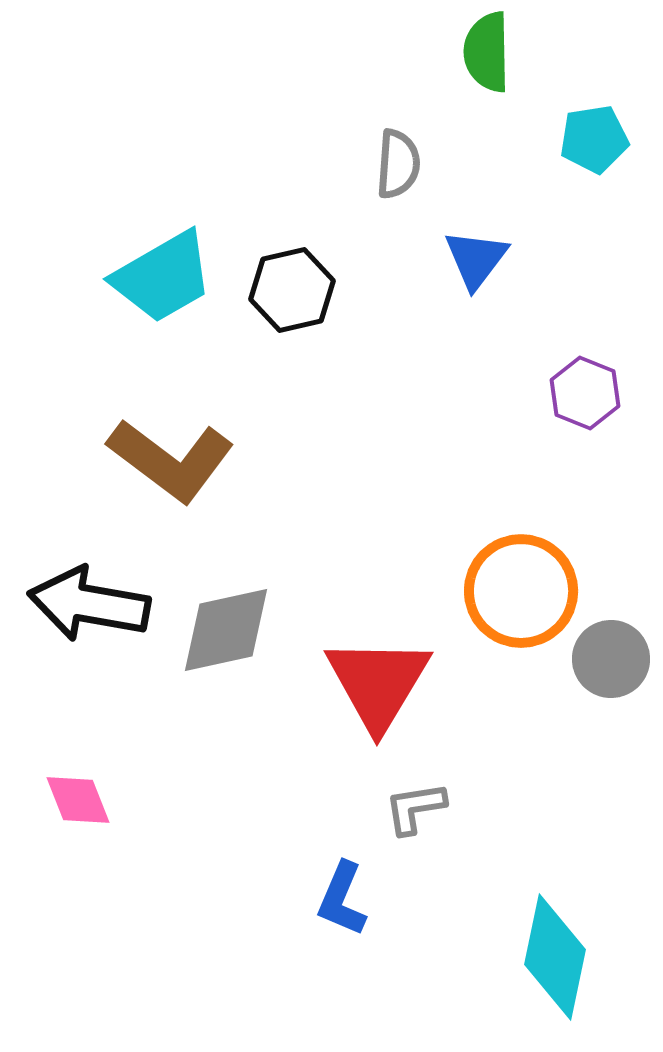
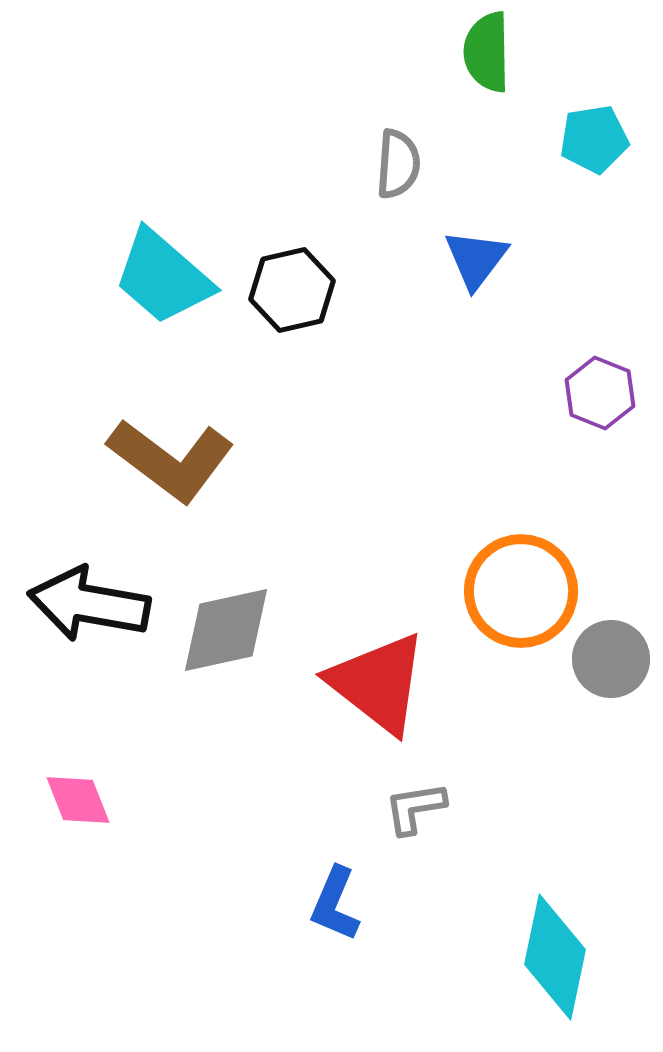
cyan trapezoid: rotated 71 degrees clockwise
purple hexagon: moved 15 px right
red triangle: rotated 23 degrees counterclockwise
blue L-shape: moved 7 px left, 5 px down
